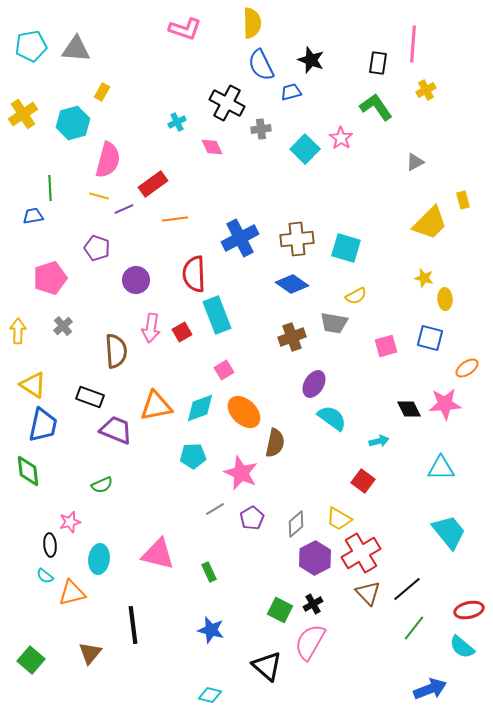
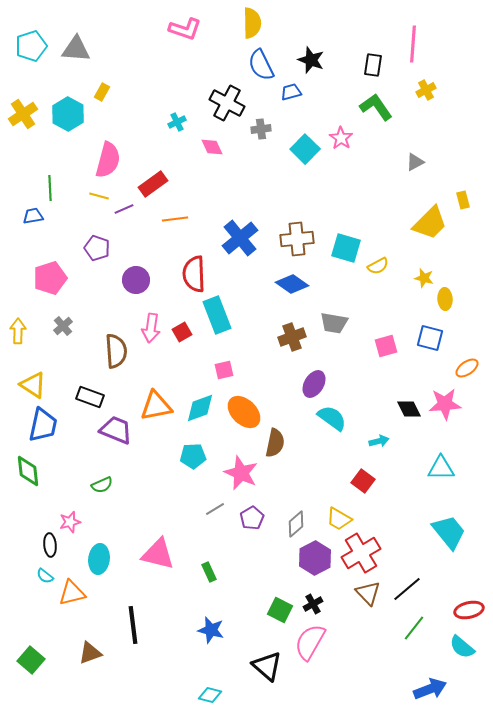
cyan pentagon at (31, 46): rotated 8 degrees counterclockwise
black rectangle at (378, 63): moved 5 px left, 2 px down
cyan hexagon at (73, 123): moved 5 px left, 9 px up; rotated 16 degrees counterclockwise
blue cross at (240, 238): rotated 12 degrees counterclockwise
yellow semicircle at (356, 296): moved 22 px right, 30 px up
pink square at (224, 370): rotated 18 degrees clockwise
brown triangle at (90, 653): rotated 30 degrees clockwise
